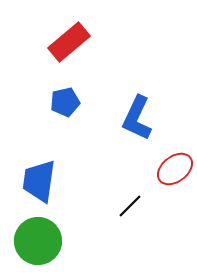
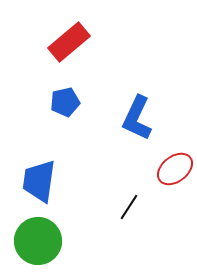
black line: moved 1 px left, 1 px down; rotated 12 degrees counterclockwise
